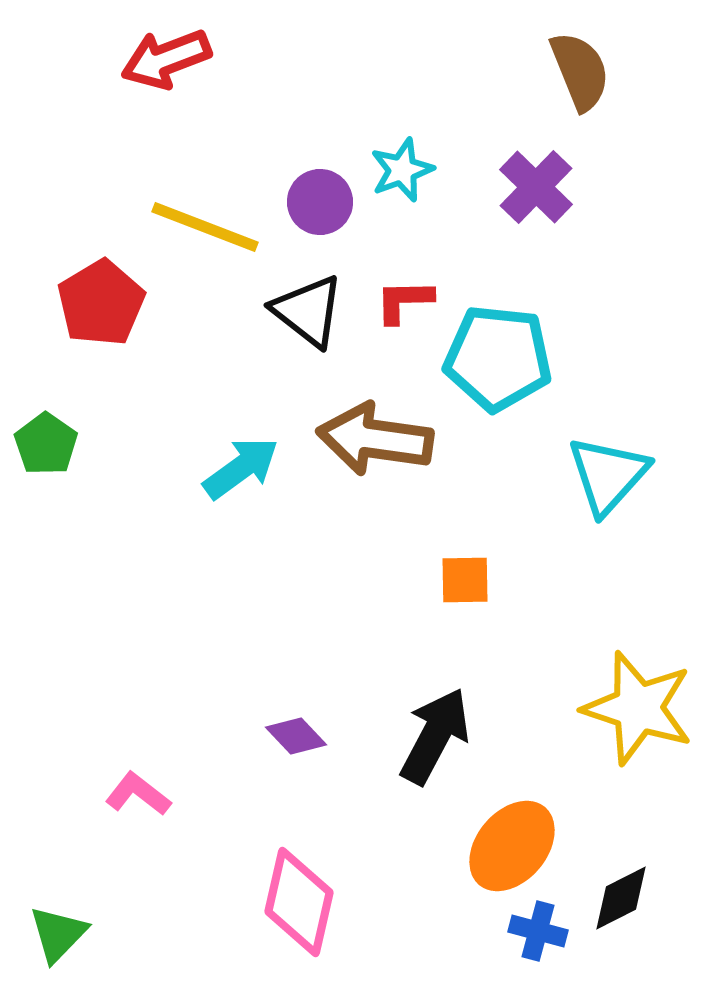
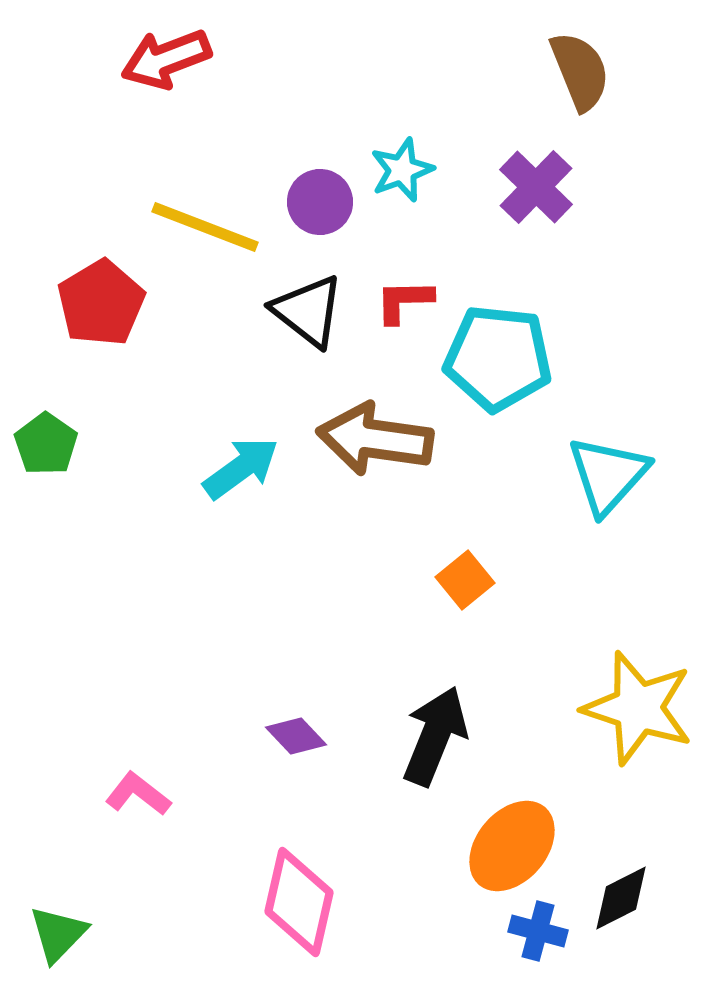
orange square: rotated 38 degrees counterclockwise
black arrow: rotated 6 degrees counterclockwise
